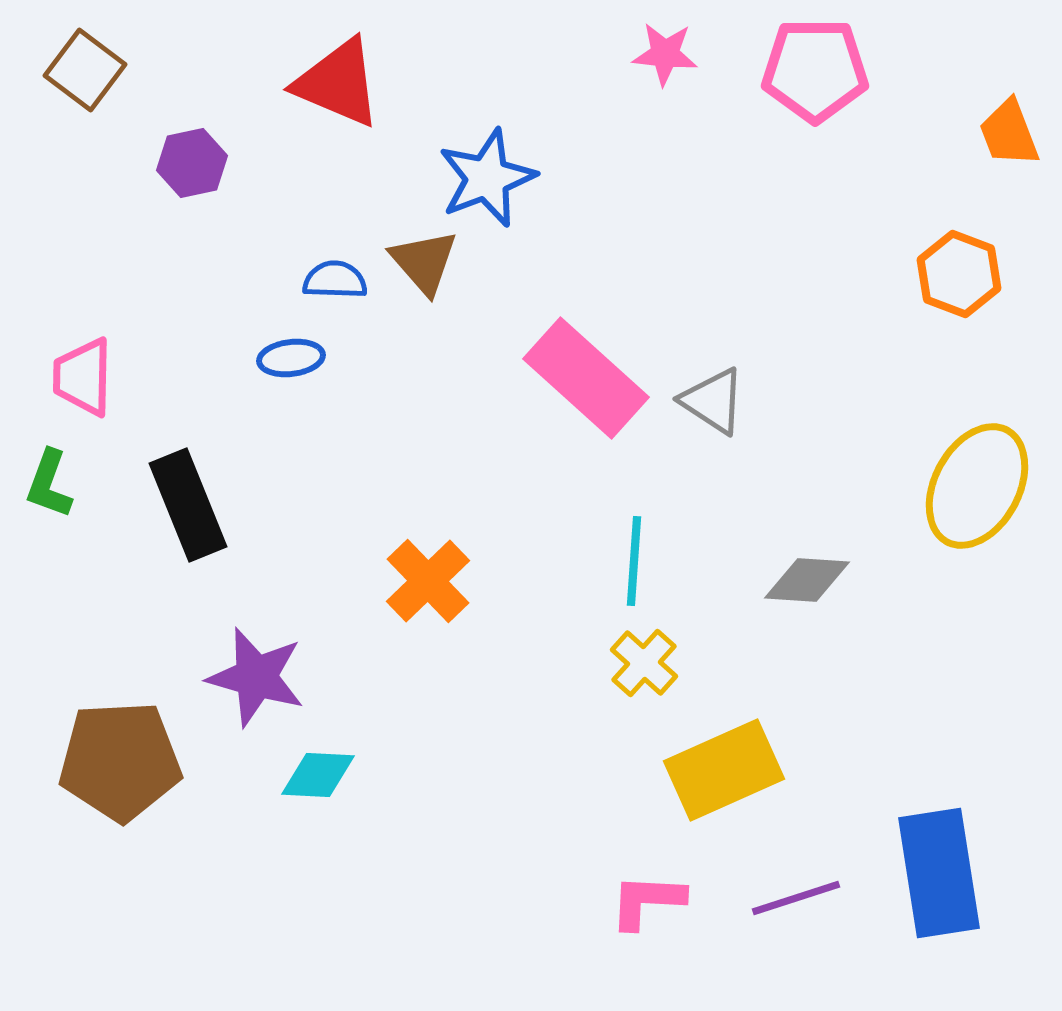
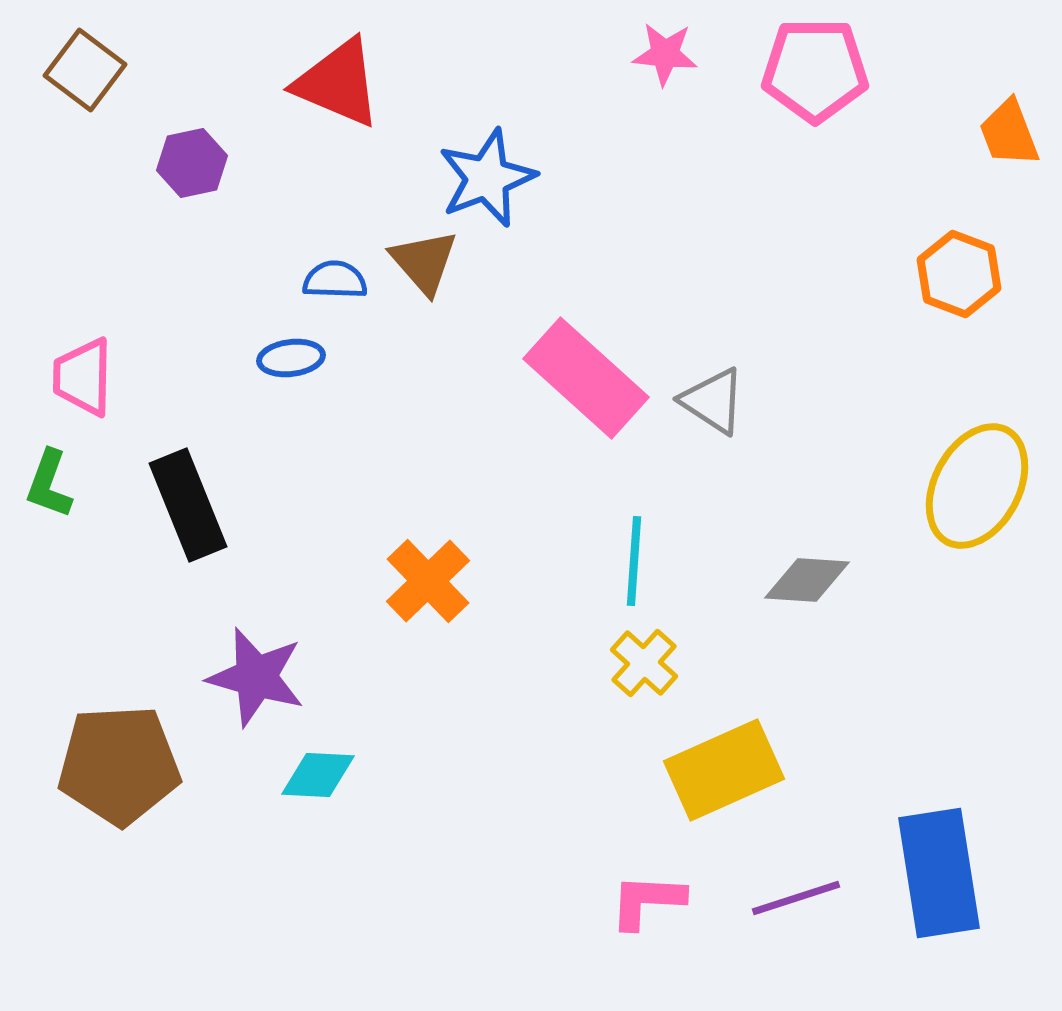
brown pentagon: moved 1 px left, 4 px down
